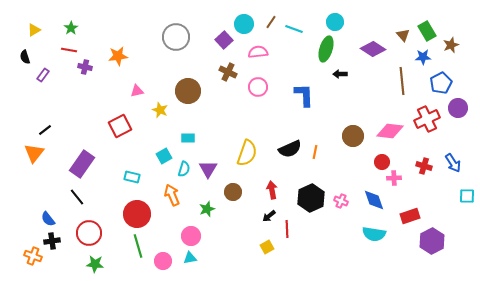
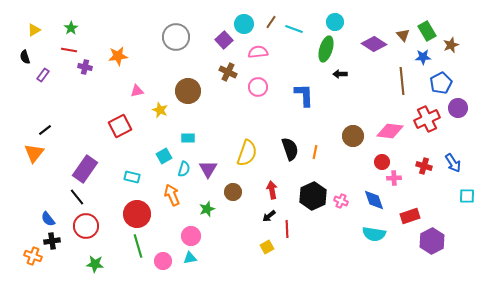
purple diamond at (373, 49): moved 1 px right, 5 px up
black semicircle at (290, 149): rotated 85 degrees counterclockwise
purple rectangle at (82, 164): moved 3 px right, 5 px down
black hexagon at (311, 198): moved 2 px right, 2 px up
red circle at (89, 233): moved 3 px left, 7 px up
